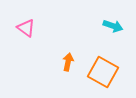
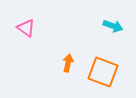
orange arrow: moved 1 px down
orange square: rotated 8 degrees counterclockwise
